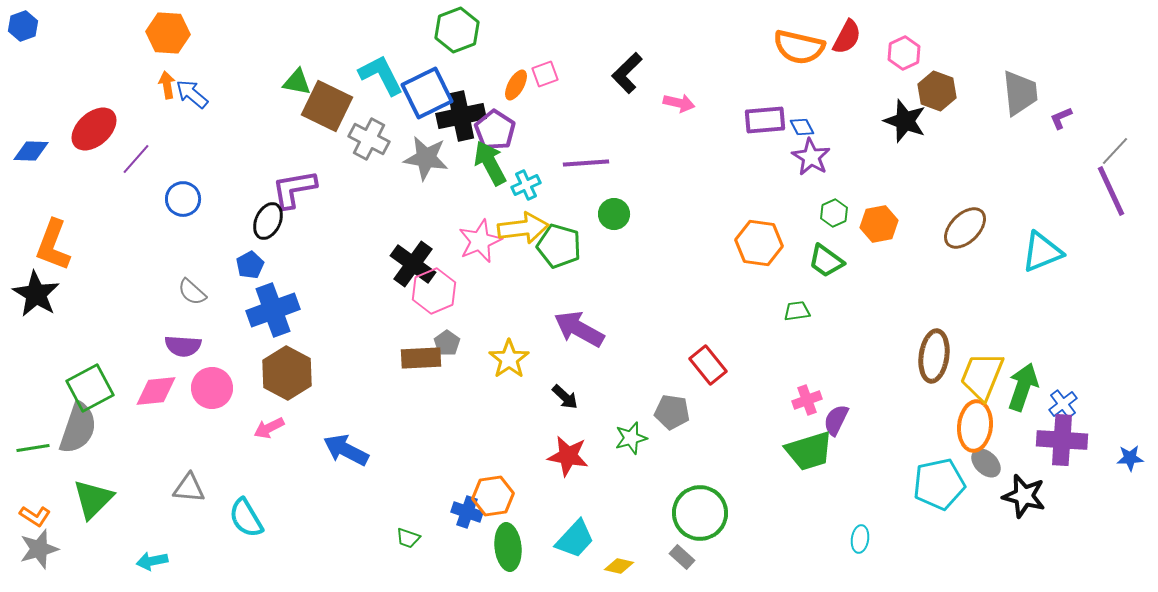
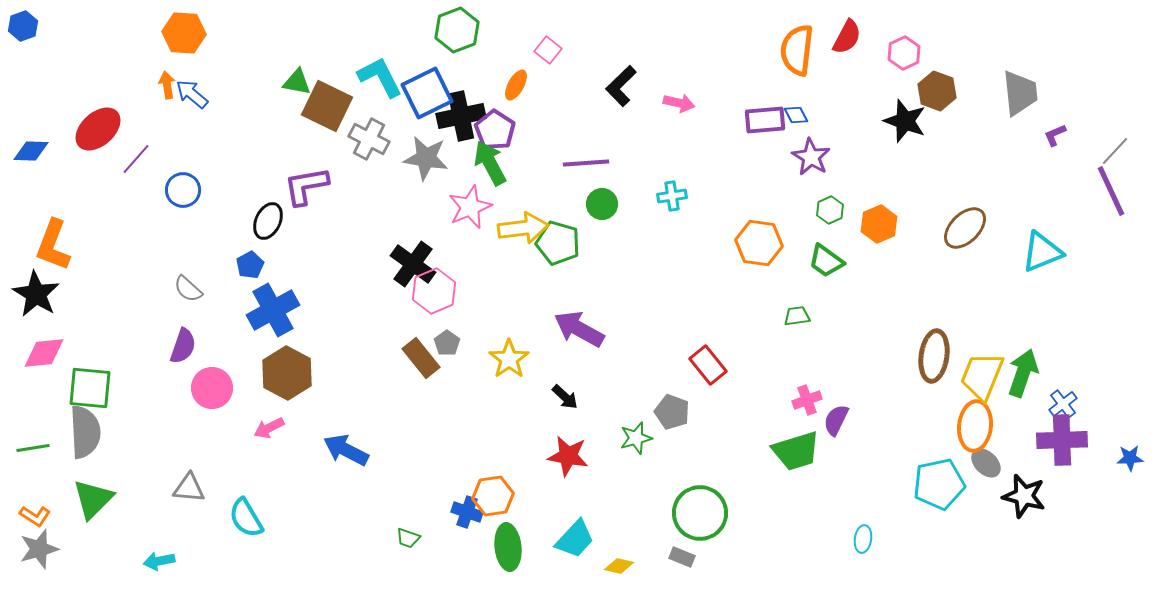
orange hexagon at (168, 33): moved 16 px right
orange semicircle at (799, 47): moved 2 px left, 3 px down; rotated 84 degrees clockwise
black L-shape at (627, 73): moved 6 px left, 13 px down
pink square at (545, 74): moved 3 px right, 24 px up; rotated 32 degrees counterclockwise
cyan L-shape at (381, 75): moved 1 px left, 2 px down
purple L-shape at (1061, 118): moved 6 px left, 17 px down
blue diamond at (802, 127): moved 6 px left, 12 px up
red ellipse at (94, 129): moved 4 px right
cyan cross at (526, 185): moved 146 px right, 11 px down; rotated 16 degrees clockwise
purple L-shape at (294, 189): moved 12 px right, 3 px up
blue circle at (183, 199): moved 9 px up
green hexagon at (834, 213): moved 4 px left, 3 px up
green circle at (614, 214): moved 12 px left, 10 px up
orange hexagon at (879, 224): rotated 12 degrees counterclockwise
pink star at (480, 241): moved 10 px left, 34 px up
green pentagon at (559, 246): moved 1 px left, 3 px up
gray semicircle at (192, 292): moved 4 px left, 3 px up
blue cross at (273, 310): rotated 9 degrees counterclockwise
green trapezoid at (797, 311): moved 5 px down
purple semicircle at (183, 346): rotated 75 degrees counterclockwise
brown rectangle at (421, 358): rotated 54 degrees clockwise
green arrow at (1023, 387): moved 14 px up
green square at (90, 388): rotated 33 degrees clockwise
pink diamond at (156, 391): moved 112 px left, 38 px up
gray pentagon at (672, 412): rotated 12 degrees clockwise
gray semicircle at (78, 428): moved 7 px right, 4 px down; rotated 22 degrees counterclockwise
green star at (631, 438): moved 5 px right
purple cross at (1062, 440): rotated 6 degrees counterclockwise
green trapezoid at (809, 451): moved 13 px left
cyan ellipse at (860, 539): moved 3 px right
gray rectangle at (682, 557): rotated 20 degrees counterclockwise
cyan arrow at (152, 561): moved 7 px right
